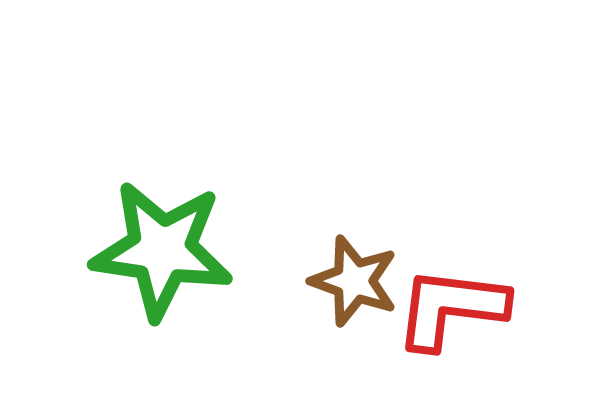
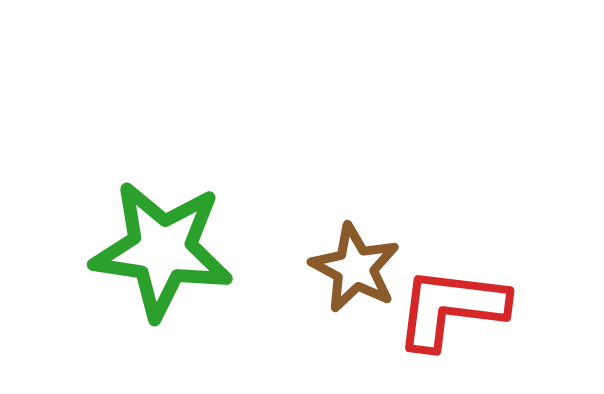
brown star: moved 1 px right, 13 px up; rotated 8 degrees clockwise
